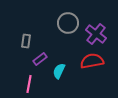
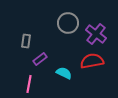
cyan semicircle: moved 5 px right, 2 px down; rotated 91 degrees clockwise
